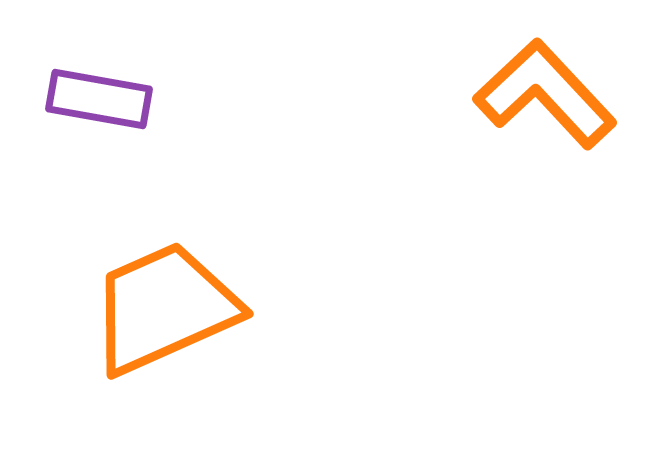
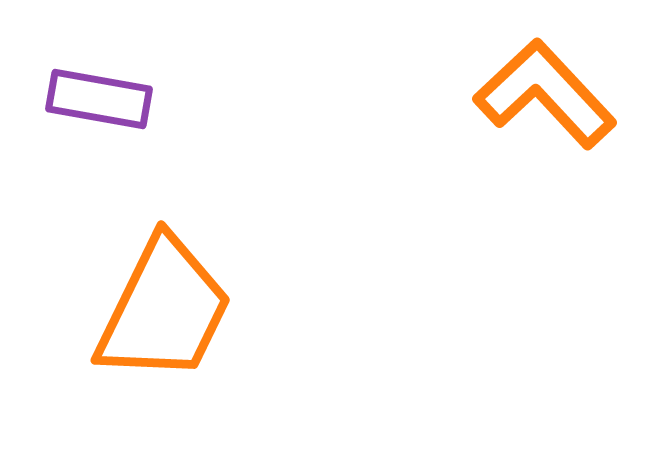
orange trapezoid: moved 2 px down; rotated 140 degrees clockwise
